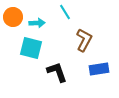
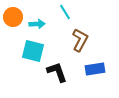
cyan arrow: moved 1 px down
brown L-shape: moved 4 px left
cyan square: moved 2 px right, 3 px down
blue rectangle: moved 4 px left
